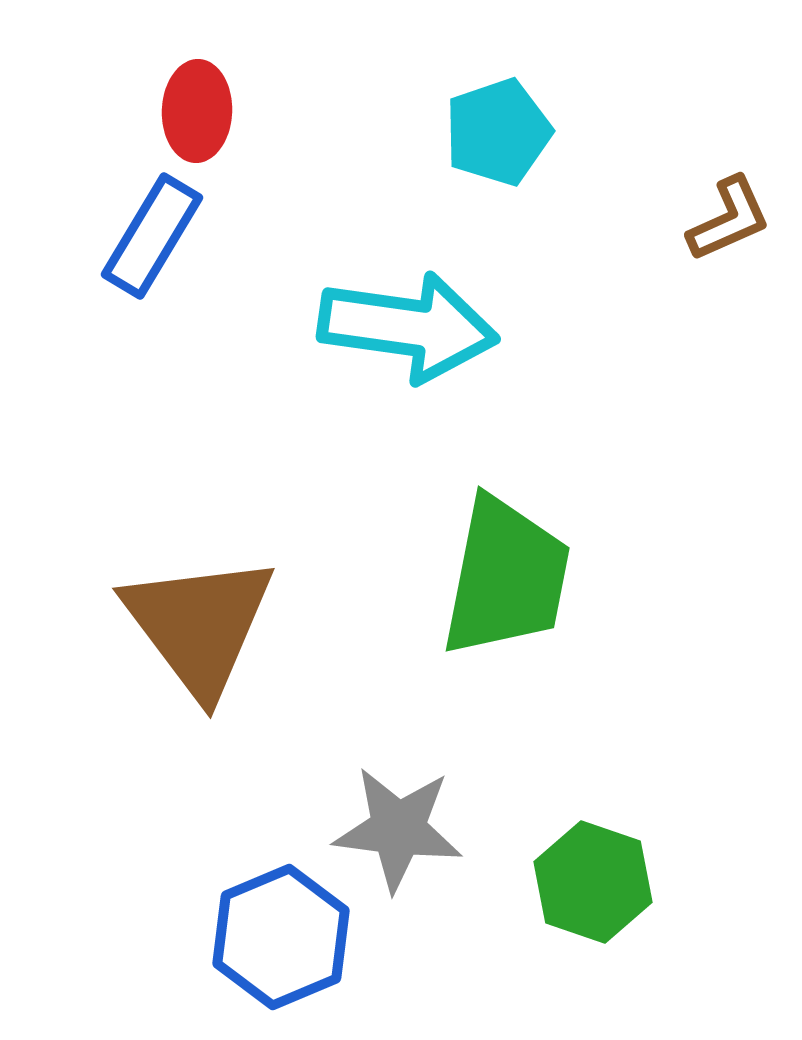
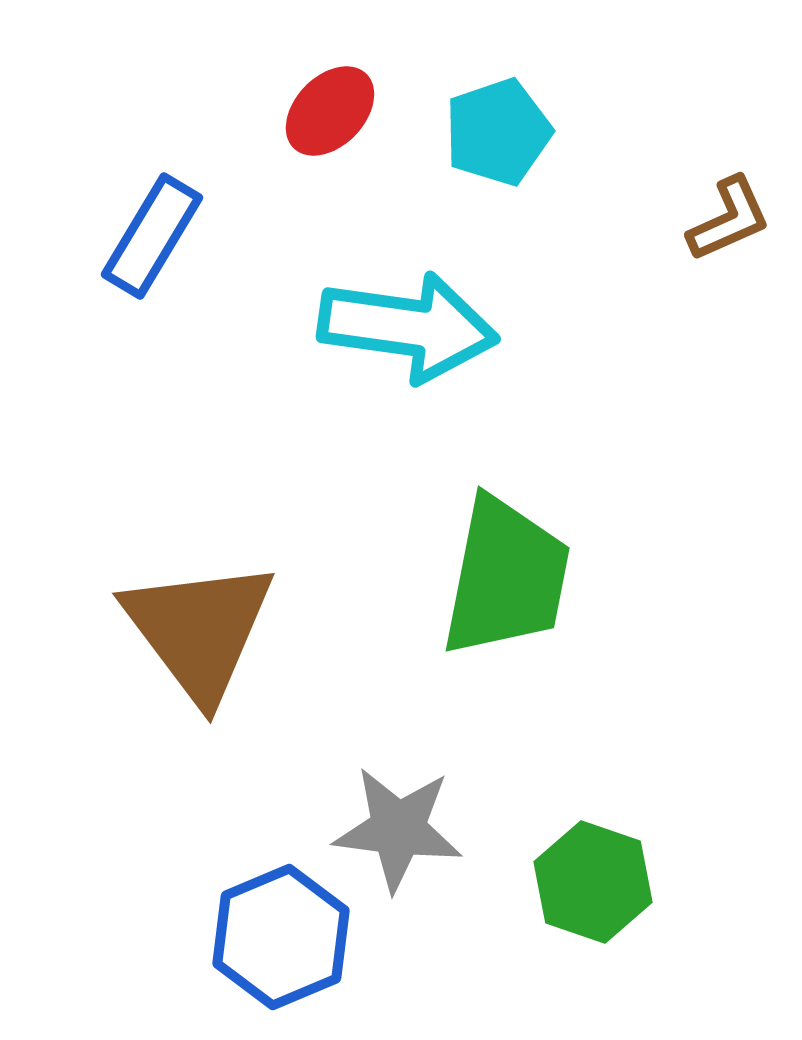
red ellipse: moved 133 px right; rotated 42 degrees clockwise
brown triangle: moved 5 px down
